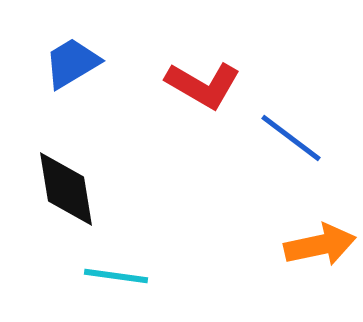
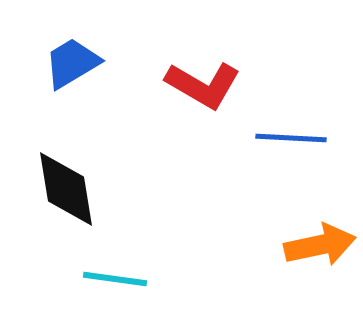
blue line: rotated 34 degrees counterclockwise
cyan line: moved 1 px left, 3 px down
